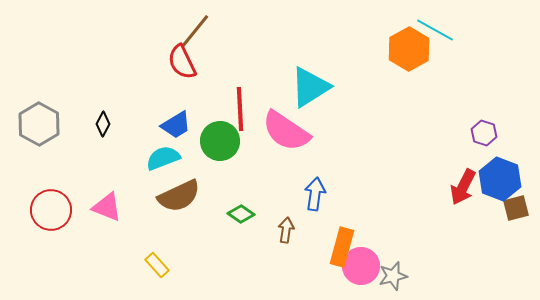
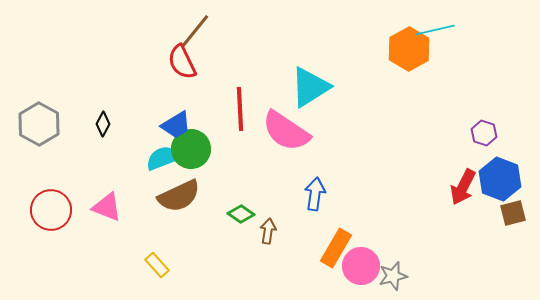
cyan line: rotated 42 degrees counterclockwise
green circle: moved 29 px left, 8 px down
brown square: moved 3 px left, 5 px down
brown arrow: moved 18 px left, 1 px down
orange rectangle: moved 6 px left, 1 px down; rotated 15 degrees clockwise
